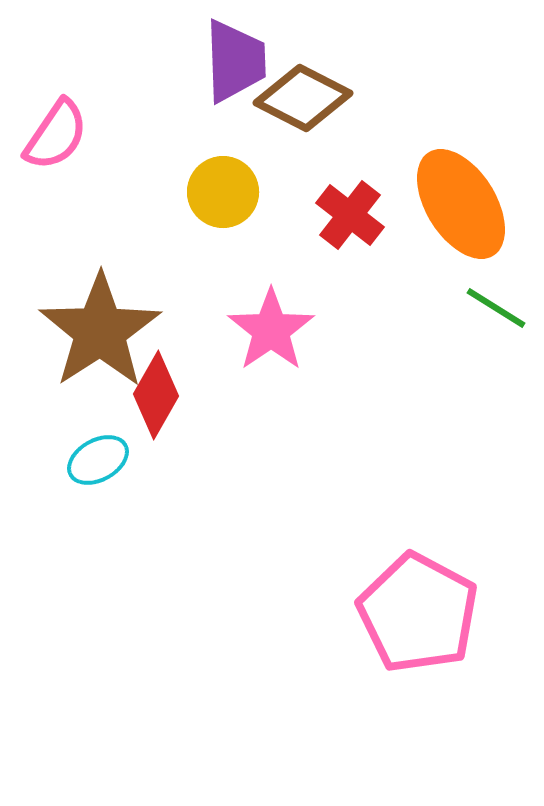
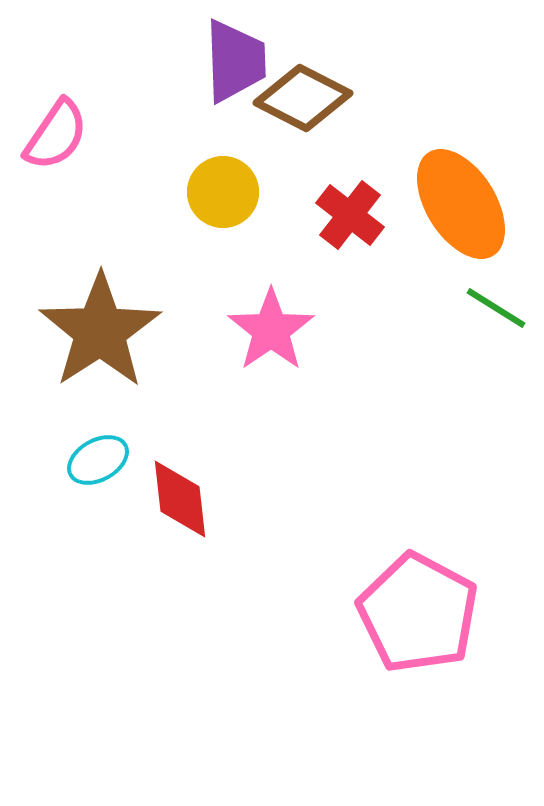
red diamond: moved 24 px right, 104 px down; rotated 36 degrees counterclockwise
